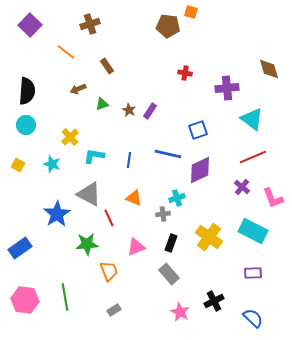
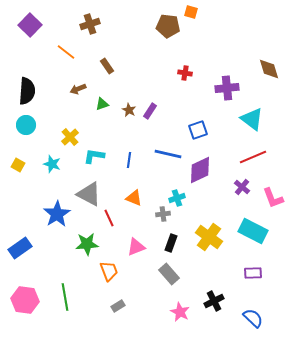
gray rectangle at (114, 310): moved 4 px right, 4 px up
